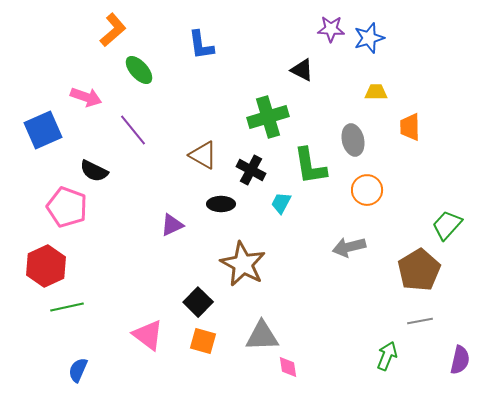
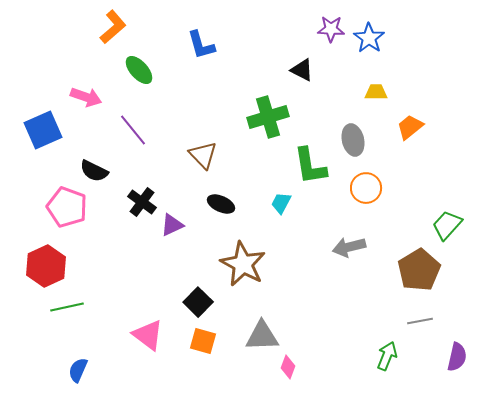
orange L-shape: moved 3 px up
blue star: rotated 20 degrees counterclockwise
blue L-shape: rotated 8 degrees counterclockwise
orange trapezoid: rotated 52 degrees clockwise
brown triangle: rotated 16 degrees clockwise
black cross: moved 109 px left, 32 px down; rotated 8 degrees clockwise
orange circle: moved 1 px left, 2 px up
black ellipse: rotated 24 degrees clockwise
purple semicircle: moved 3 px left, 3 px up
pink diamond: rotated 30 degrees clockwise
